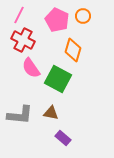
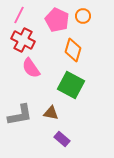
green square: moved 13 px right, 6 px down
gray L-shape: rotated 16 degrees counterclockwise
purple rectangle: moved 1 px left, 1 px down
